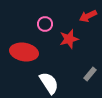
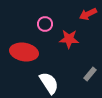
red arrow: moved 2 px up
red star: rotated 18 degrees clockwise
